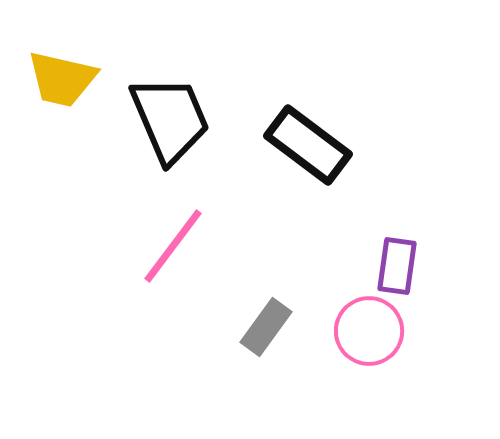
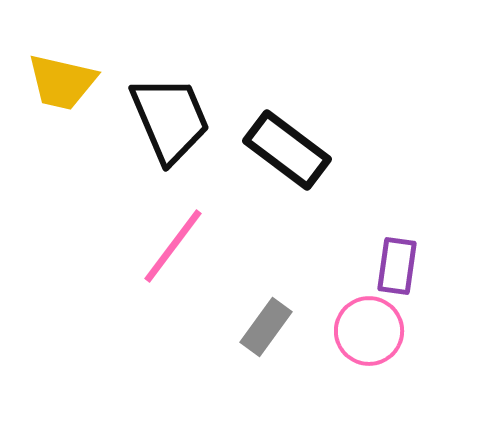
yellow trapezoid: moved 3 px down
black rectangle: moved 21 px left, 5 px down
